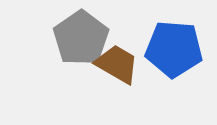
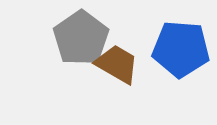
blue pentagon: moved 7 px right
